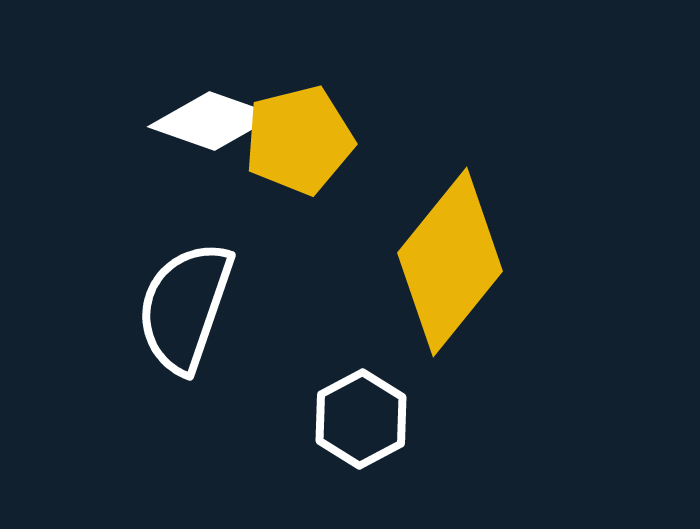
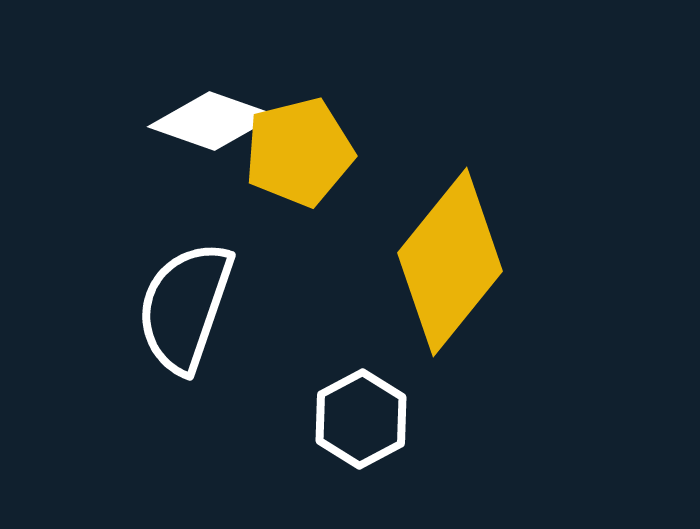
yellow pentagon: moved 12 px down
